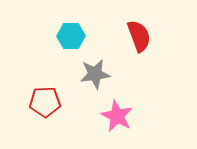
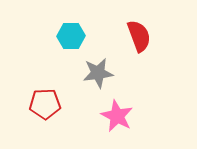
gray star: moved 3 px right, 1 px up
red pentagon: moved 2 px down
